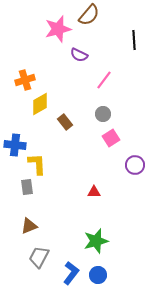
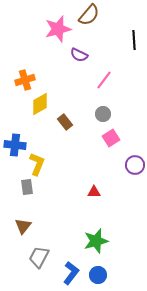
yellow L-shape: rotated 25 degrees clockwise
brown triangle: moved 6 px left; rotated 30 degrees counterclockwise
